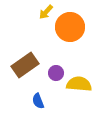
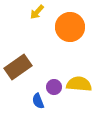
yellow arrow: moved 9 px left
brown rectangle: moved 7 px left, 2 px down
purple circle: moved 2 px left, 14 px down
